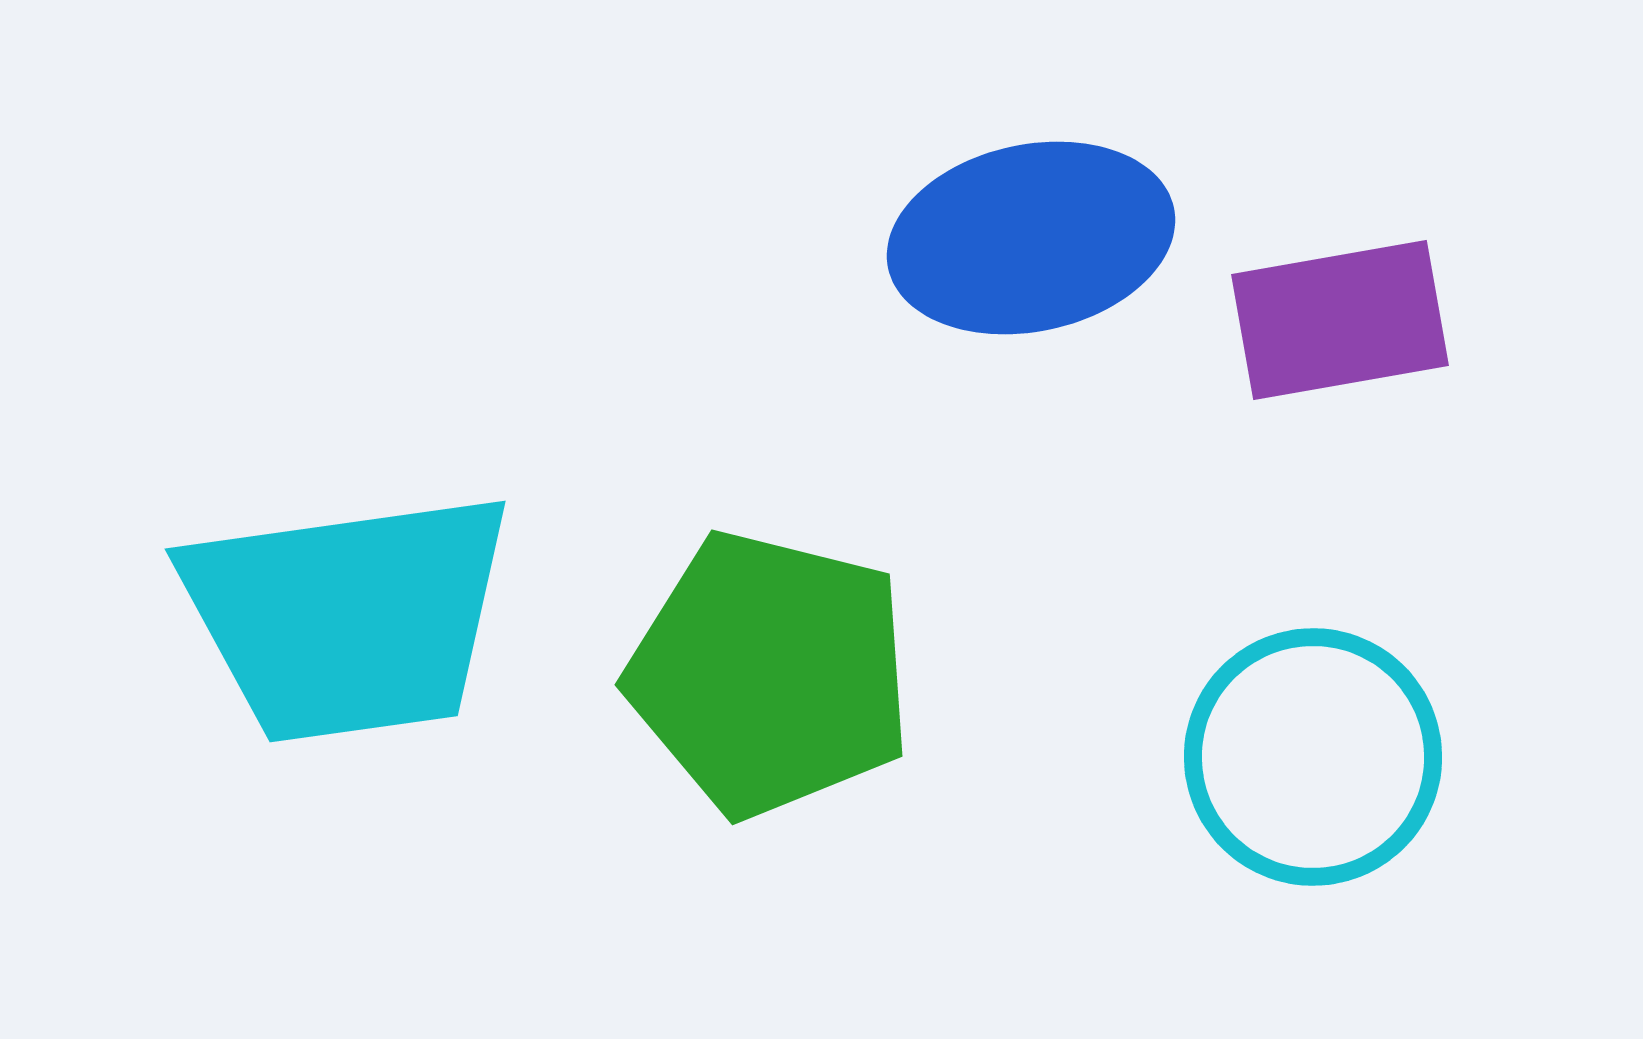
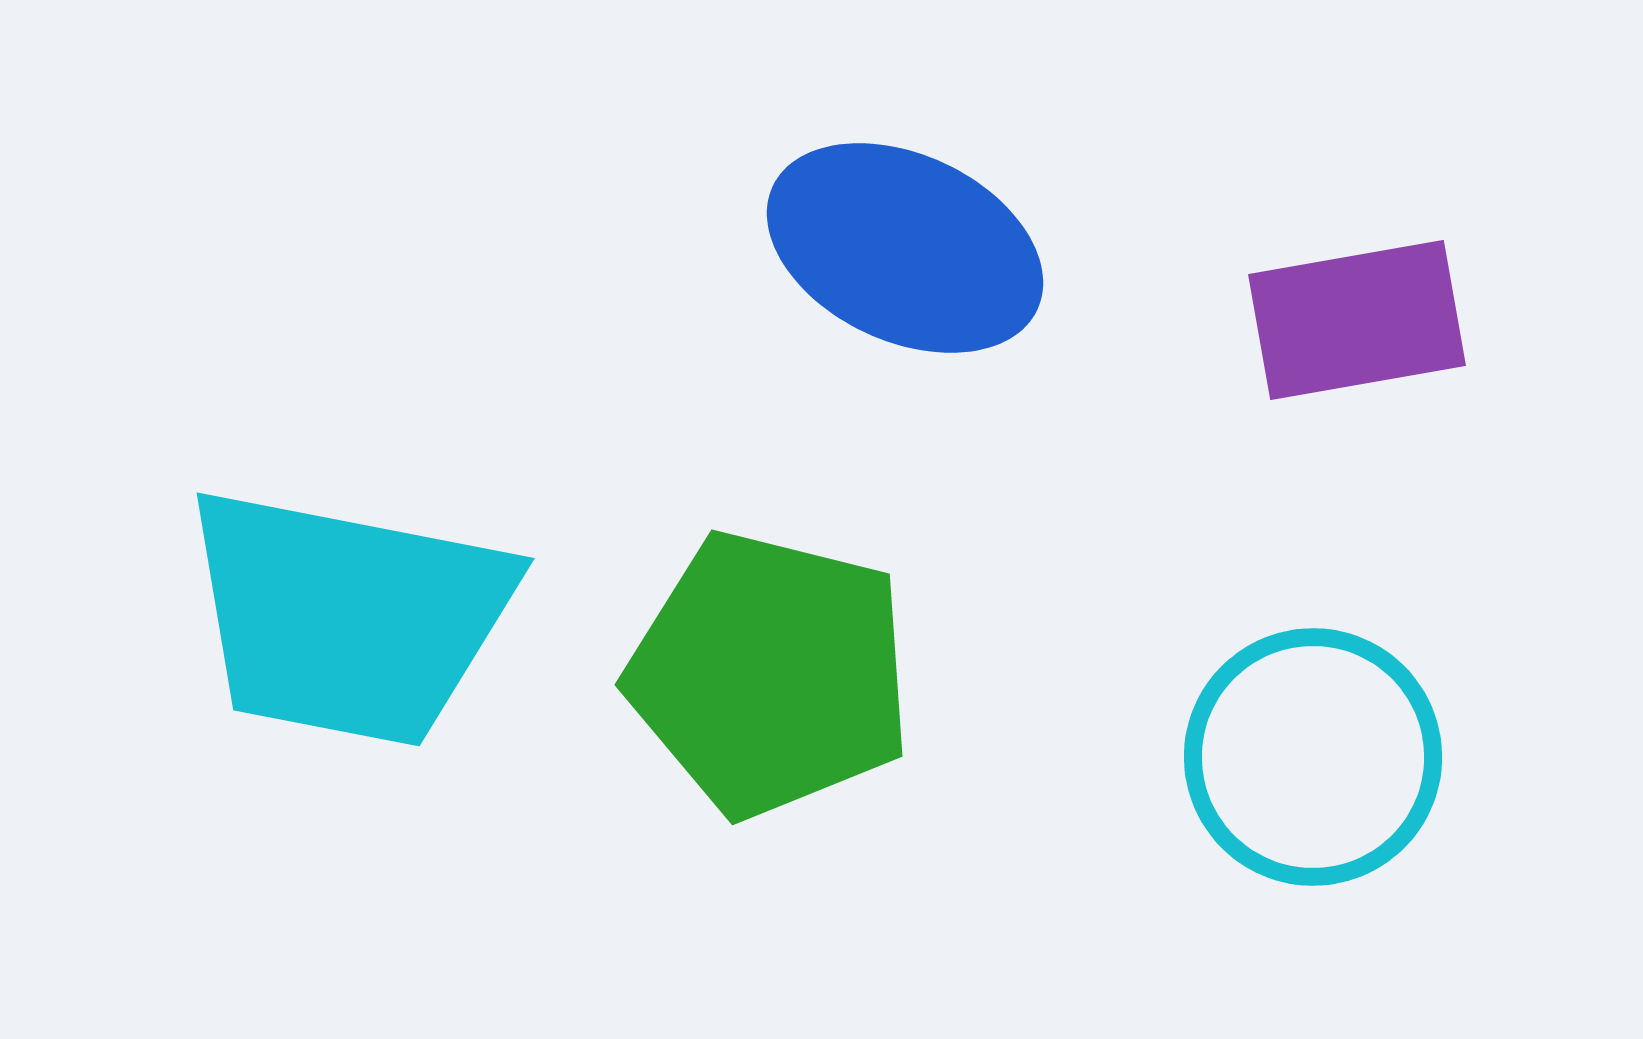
blue ellipse: moved 126 px left, 10 px down; rotated 37 degrees clockwise
purple rectangle: moved 17 px right
cyan trapezoid: rotated 19 degrees clockwise
